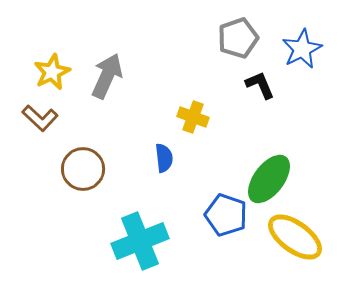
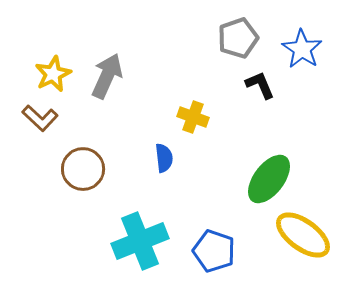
blue star: rotated 12 degrees counterclockwise
yellow star: moved 1 px right, 2 px down
blue pentagon: moved 12 px left, 36 px down
yellow ellipse: moved 8 px right, 2 px up
